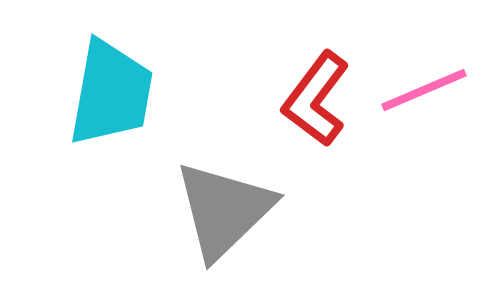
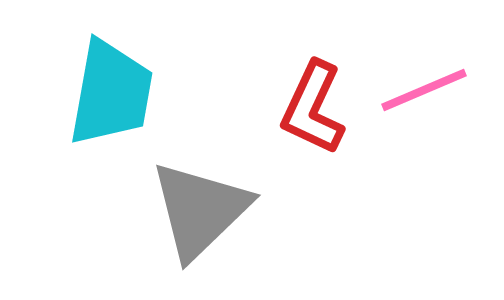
red L-shape: moved 3 px left, 9 px down; rotated 12 degrees counterclockwise
gray triangle: moved 24 px left
